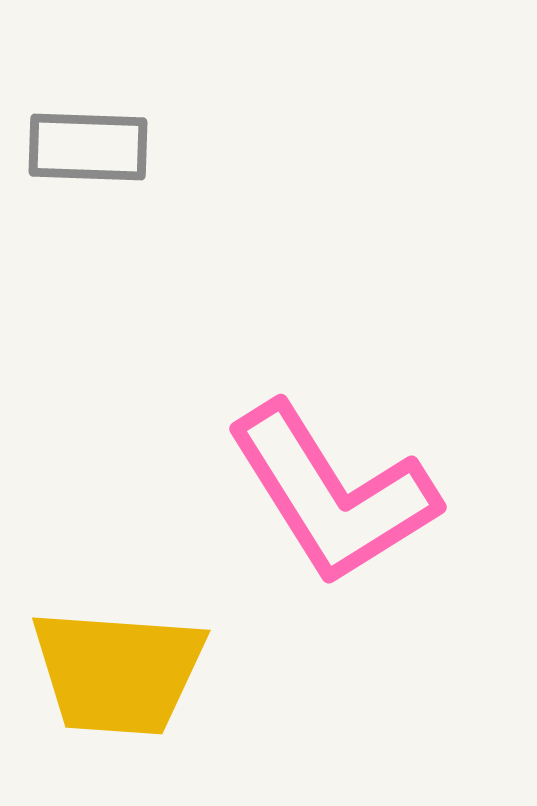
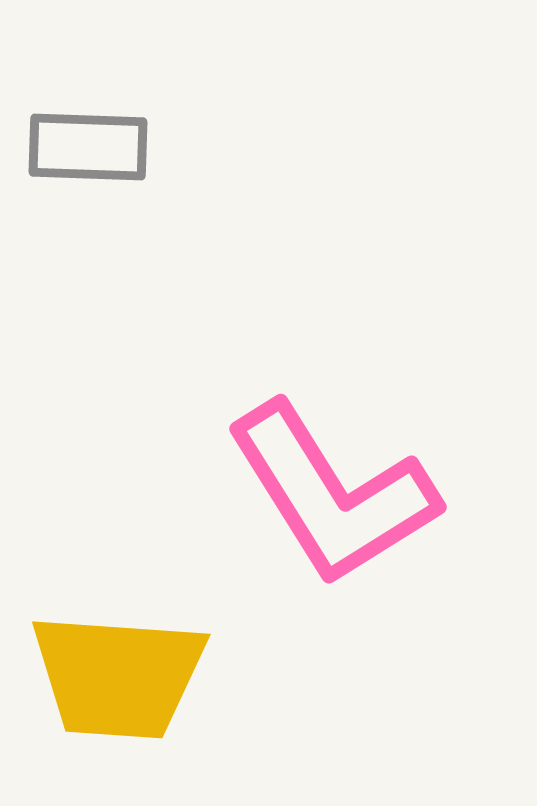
yellow trapezoid: moved 4 px down
